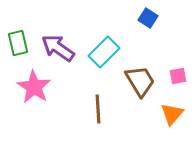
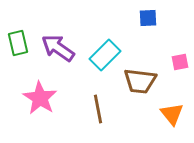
blue square: rotated 36 degrees counterclockwise
cyan rectangle: moved 1 px right, 3 px down
pink square: moved 2 px right, 14 px up
brown trapezoid: rotated 128 degrees clockwise
pink star: moved 6 px right, 11 px down
brown line: rotated 8 degrees counterclockwise
orange triangle: rotated 20 degrees counterclockwise
